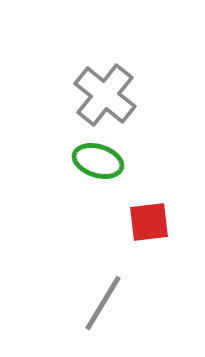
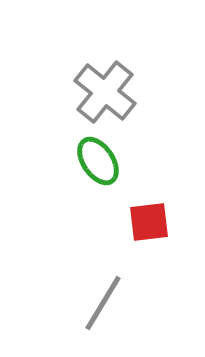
gray cross: moved 3 px up
green ellipse: rotated 39 degrees clockwise
